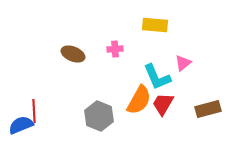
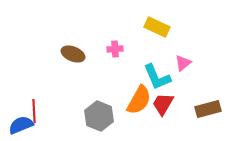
yellow rectangle: moved 2 px right, 2 px down; rotated 20 degrees clockwise
